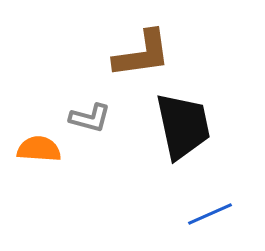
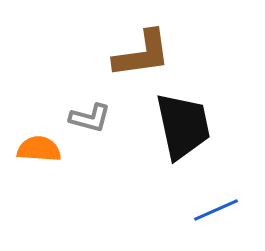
blue line: moved 6 px right, 4 px up
